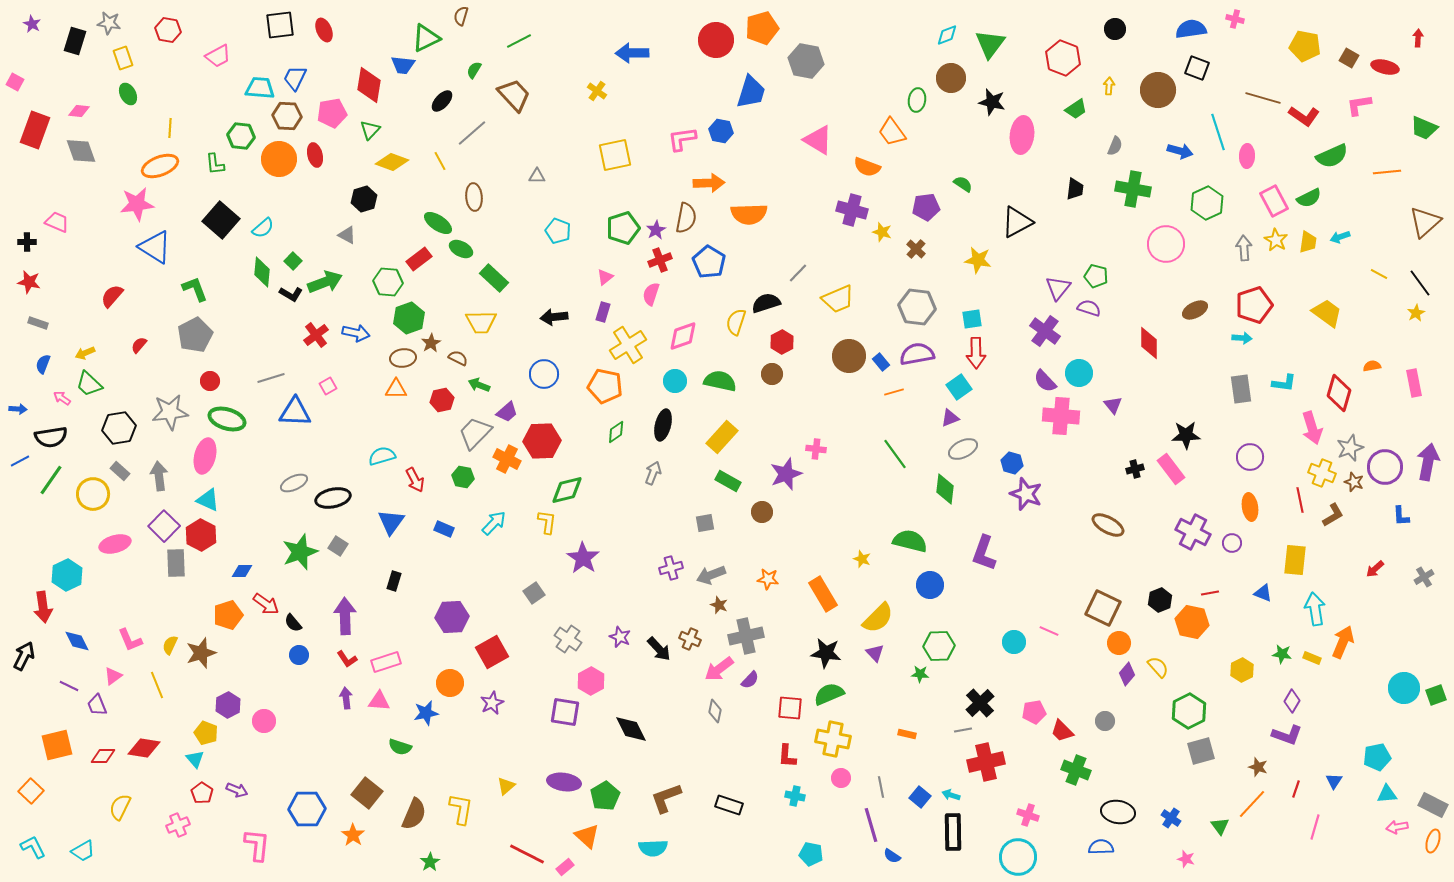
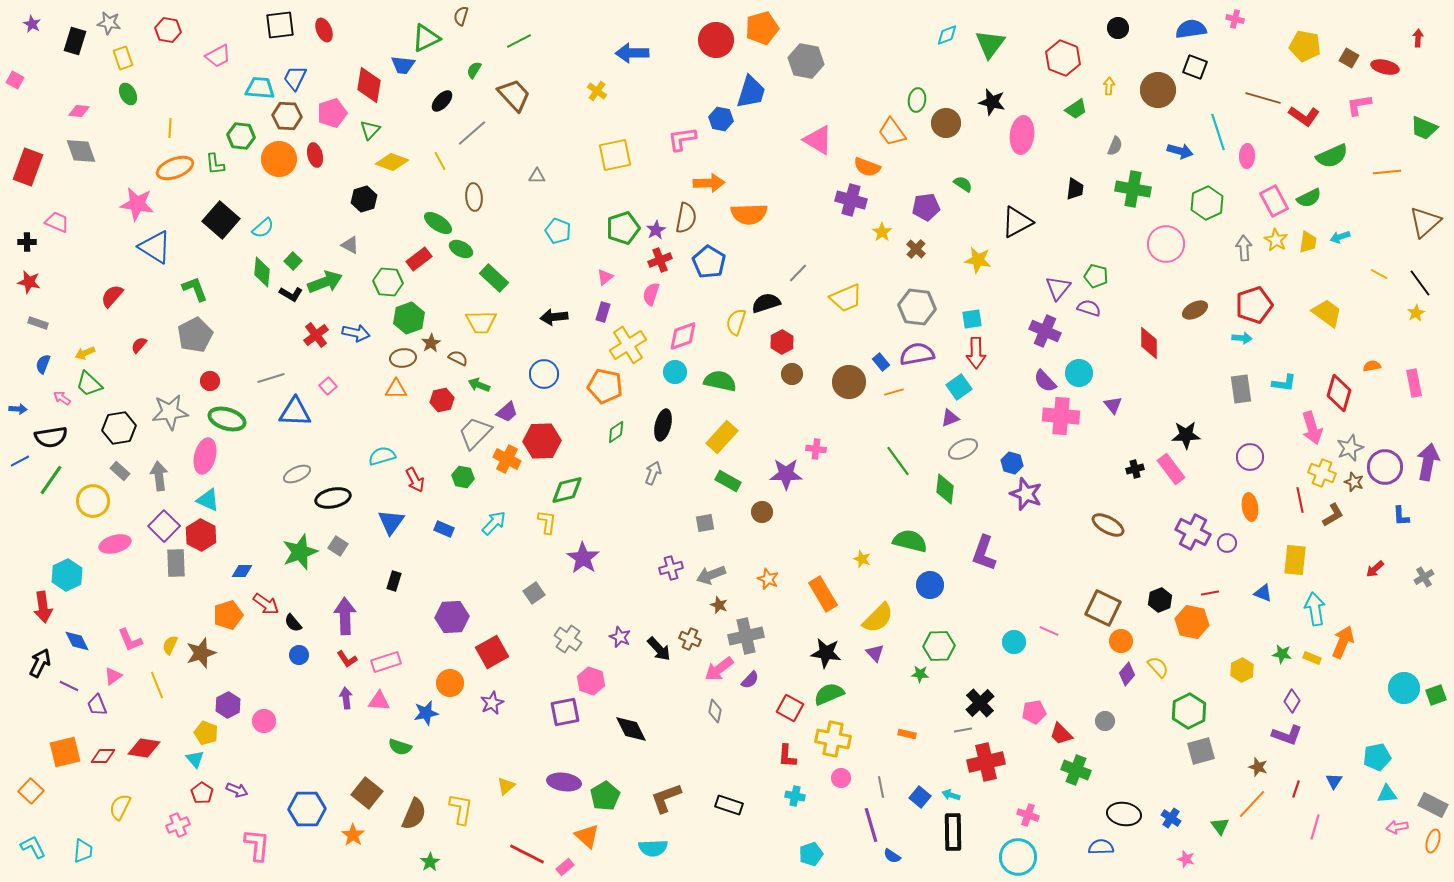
black circle at (1115, 29): moved 3 px right, 1 px up
black square at (1197, 68): moved 2 px left, 1 px up
brown circle at (951, 78): moved 5 px left, 45 px down
pink square at (15, 82): moved 2 px up
pink pentagon at (332, 113): rotated 8 degrees counterclockwise
red rectangle at (35, 130): moved 7 px left, 37 px down
blue hexagon at (721, 131): moved 12 px up
orange ellipse at (160, 166): moved 15 px right, 2 px down
pink star at (137, 204): rotated 16 degrees clockwise
purple cross at (852, 210): moved 1 px left, 10 px up
yellow star at (882, 232): rotated 18 degrees clockwise
gray triangle at (347, 235): moved 3 px right, 10 px down
yellow trapezoid at (838, 299): moved 8 px right, 1 px up
purple cross at (1045, 331): rotated 12 degrees counterclockwise
brown circle at (849, 356): moved 26 px down
brown circle at (772, 374): moved 20 px right
cyan circle at (675, 381): moved 9 px up
pink square at (328, 386): rotated 12 degrees counterclockwise
green line at (895, 454): moved 3 px right, 7 px down
purple star at (786, 474): rotated 20 degrees clockwise
gray ellipse at (294, 483): moved 3 px right, 9 px up
yellow circle at (93, 494): moved 7 px down
purple circle at (1232, 543): moved 5 px left
orange star at (768, 579): rotated 15 degrees clockwise
orange circle at (1119, 643): moved 2 px right, 2 px up
black arrow at (24, 656): moved 16 px right, 7 px down
pink hexagon at (591, 681): rotated 12 degrees counterclockwise
red square at (790, 708): rotated 24 degrees clockwise
purple square at (565, 712): rotated 20 degrees counterclockwise
red trapezoid at (1062, 731): moved 1 px left, 3 px down
orange square at (57, 745): moved 8 px right, 7 px down
black ellipse at (1118, 812): moved 6 px right, 2 px down
cyan trapezoid at (83, 851): rotated 55 degrees counterclockwise
cyan pentagon at (811, 854): rotated 30 degrees counterclockwise
